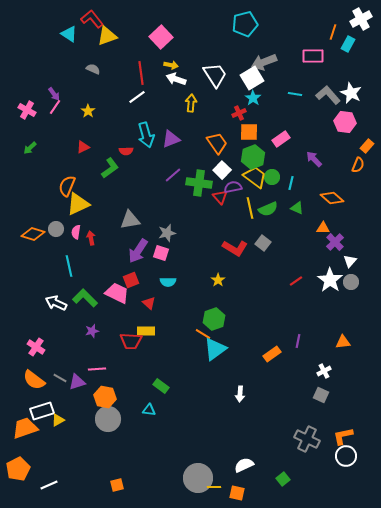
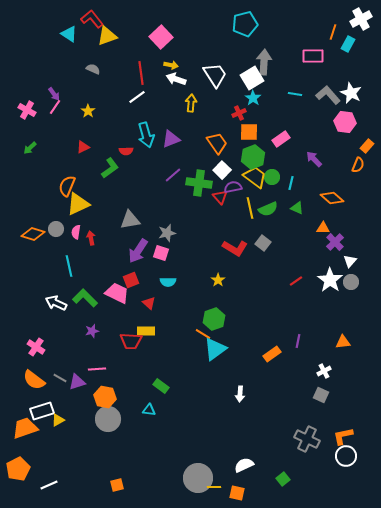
gray arrow at (264, 62): rotated 115 degrees clockwise
